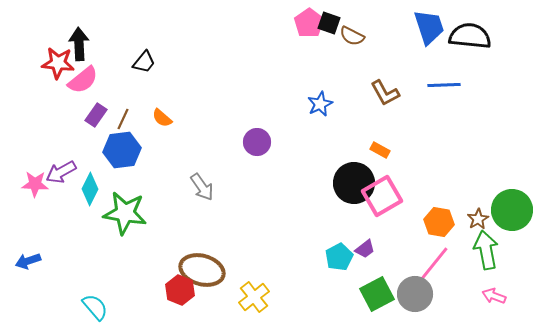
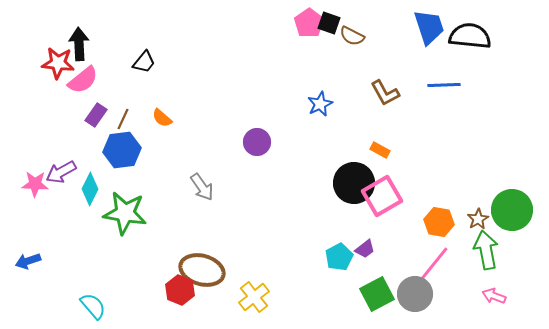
cyan semicircle: moved 2 px left, 1 px up
